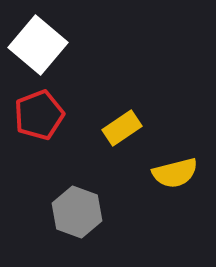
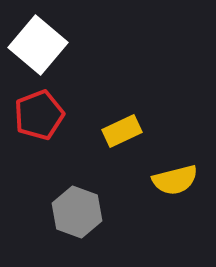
yellow rectangle: moved 3 px down; rotated 9 degrees clockwise
yellow semicircle: moved 7 px down
